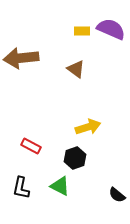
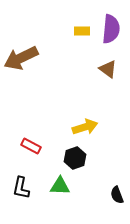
purple semicircle: rotated 72 degrees clockwise
brown arrow: rotated 20 degrees counterclockwise
brown triangle: moved 32 px right
yellow arrow: moved 3 px left
green triangle: rotated 25 degrees counterclockwise
black semicircle: rotated 30 degrees clockwise
